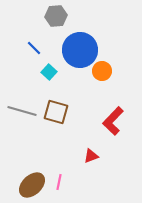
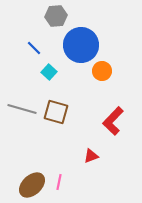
blue circle: moved 1 px right, 5 px up
gray line: moved 2 px up
